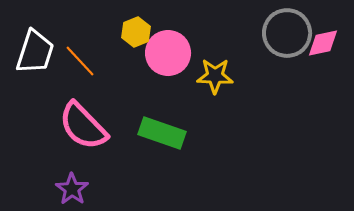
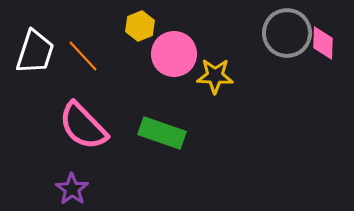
yellow hexagon: moved 4 px right, 6 px up
pink diamond: rotated 76 degrees counterclockwise
pink circle: moved 6 px right, 1 px down
orange line: moved 3 px right, 5 px up
